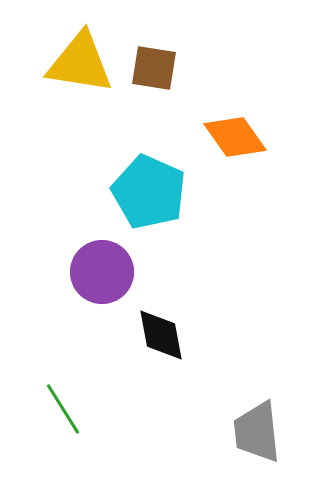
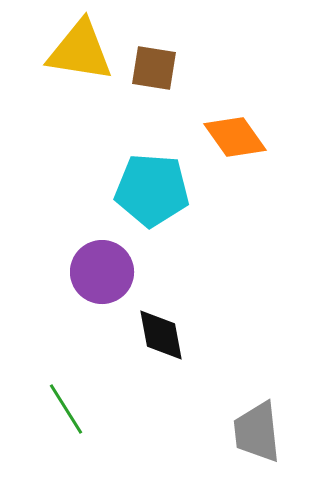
yellow triangle: moved 12 px up
cyan pentagon: moved 3 px right, 2 px up; rotated 20 degrees counterclockwise
green line: moved 3 px right
